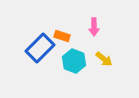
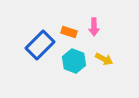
orange rectangle: moved 7 px right, 4 px up
blue rectangle: moved 3 px up
yellow arrow: rotated 12 degrees counterclockwise
